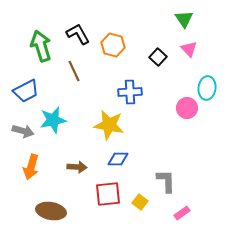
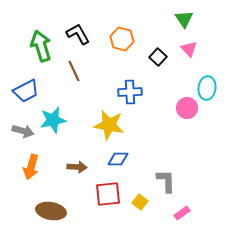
orange hexagon: moved 9 px right, 6 px up
